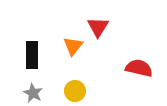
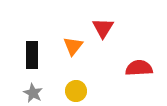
red triangle: moved 5 px right, 1 px down
red semicircle: rotated 16 degrees counterclockwise
yellow circle: moved 1 px right
